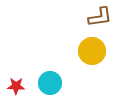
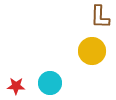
brown L-shape: rotated 100 degrees clockwise
